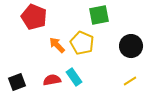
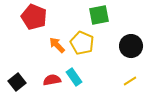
black square: rotated 18 degrees counterclockwise
